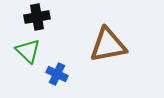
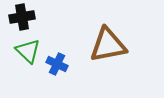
black cross: moved 15 px left
blue cross: moved 10 px up
